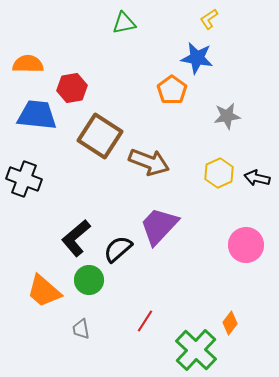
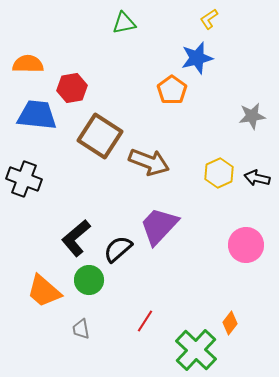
blue star: rotated 24 degrees counterclockwise
gray star: moved 25 px right
